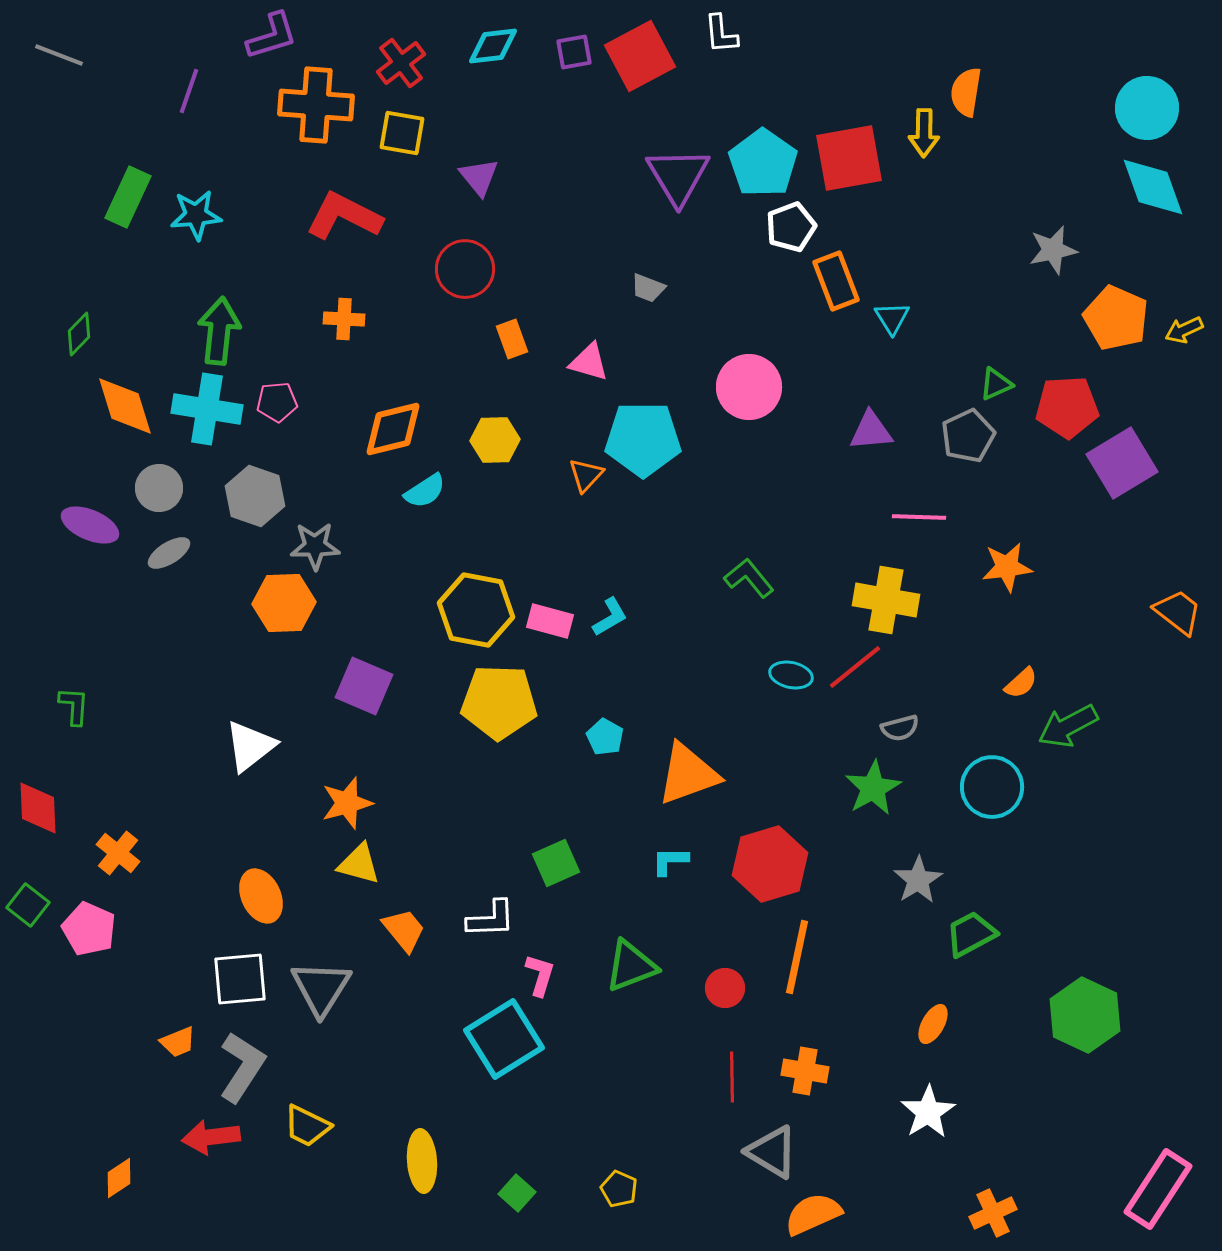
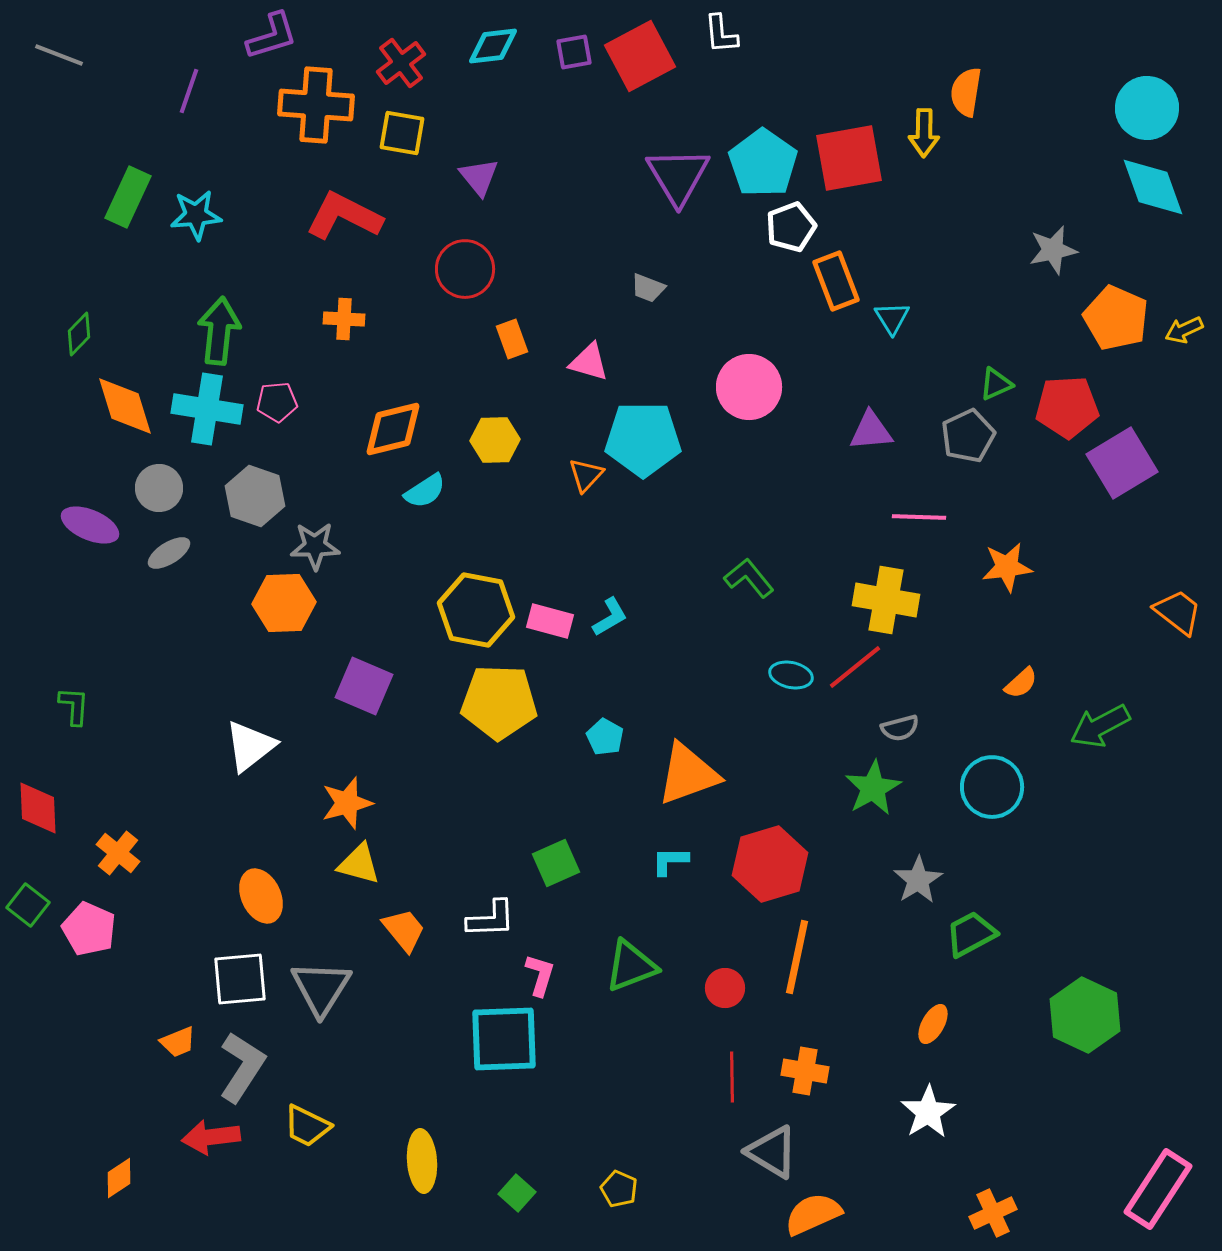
green arrow at (1068, 726): moved 32 px right
cyan square at (504, 1039): rotated 30 degrees clockwise
